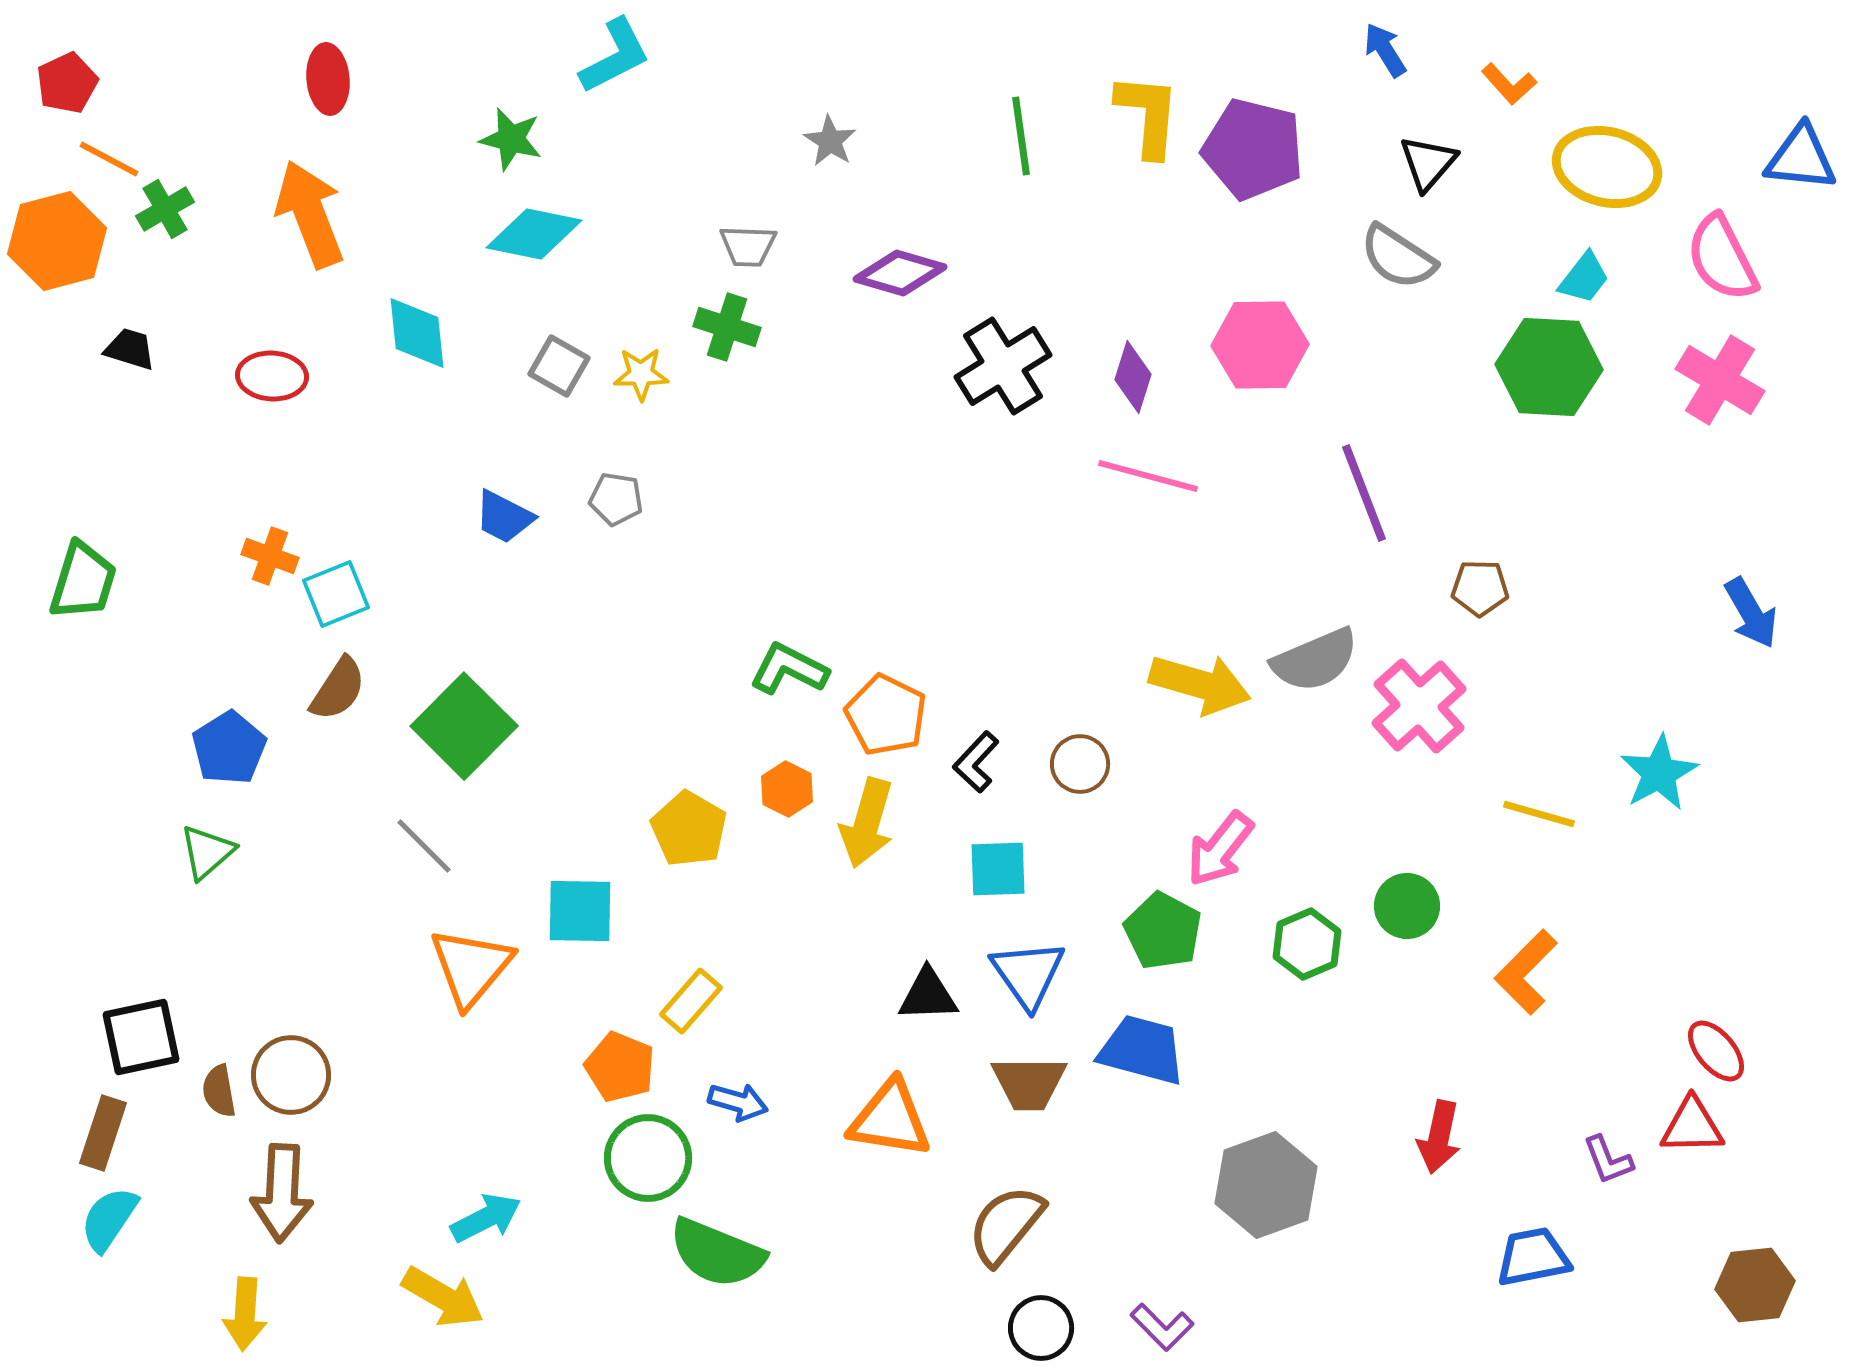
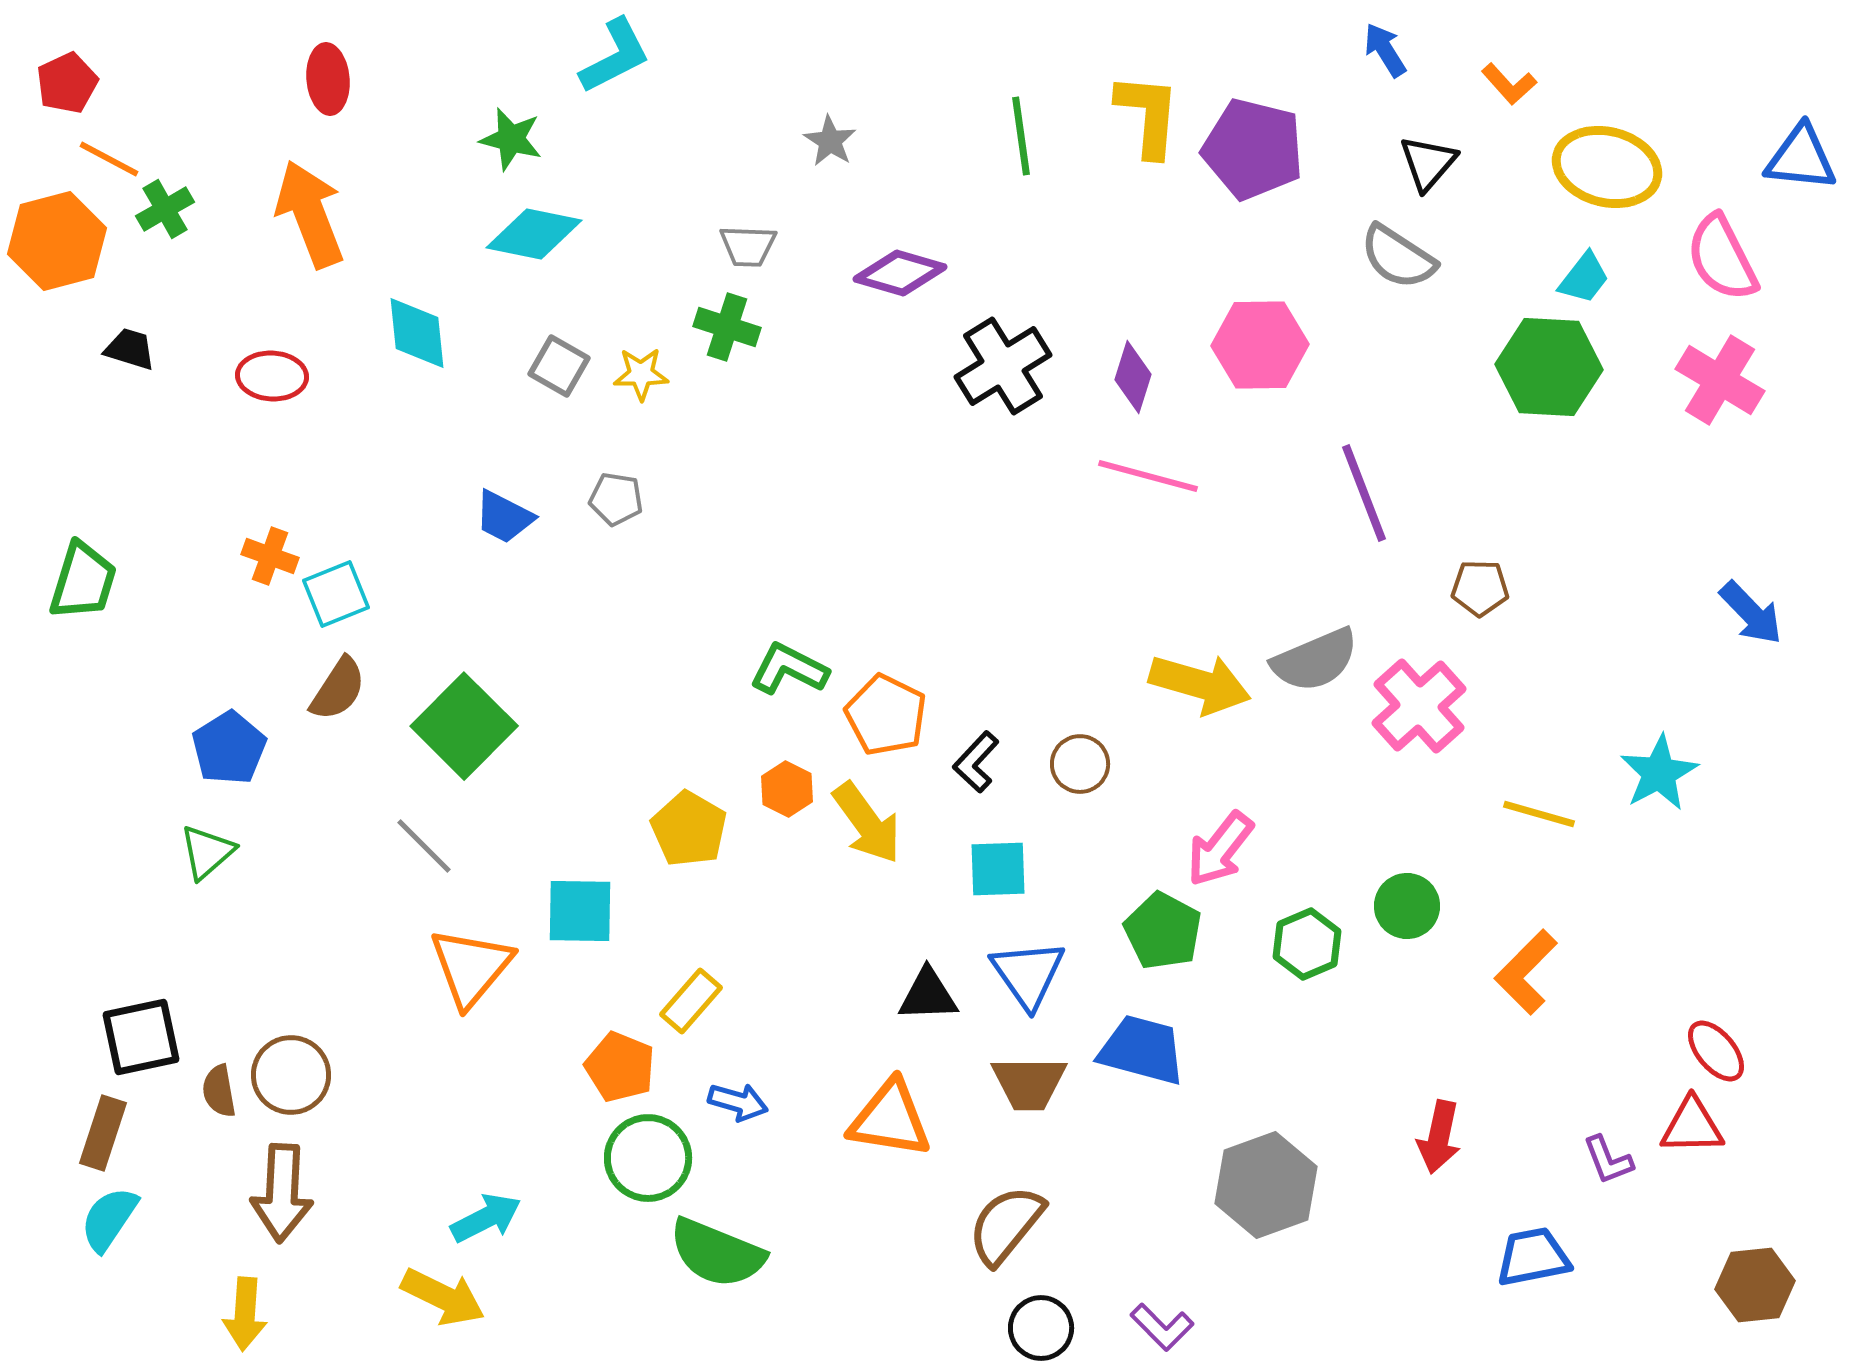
blue arrow at (1751, 613): rotated 14 degrees counterclockwise
yellow arrow at (867, 823): rotated 52 degrees counterclockwise
yellow arrow at (443, 1297): rotated 4 degrees counterclockwise
